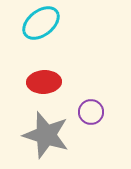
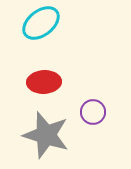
purple circle: moved 2 px right
